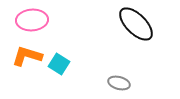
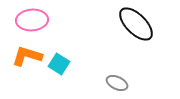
gray ellipse: moved 2 px left; rotated 10 degrees clockwise
